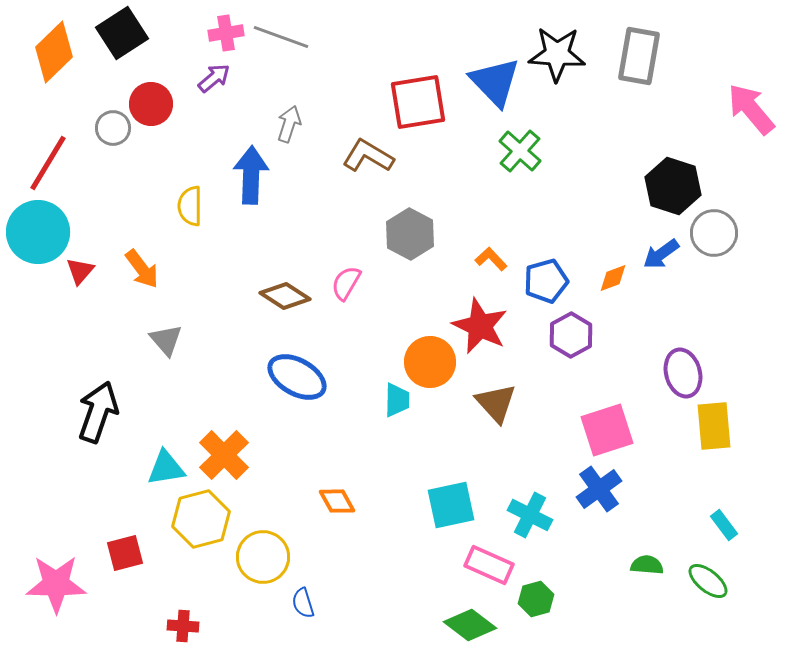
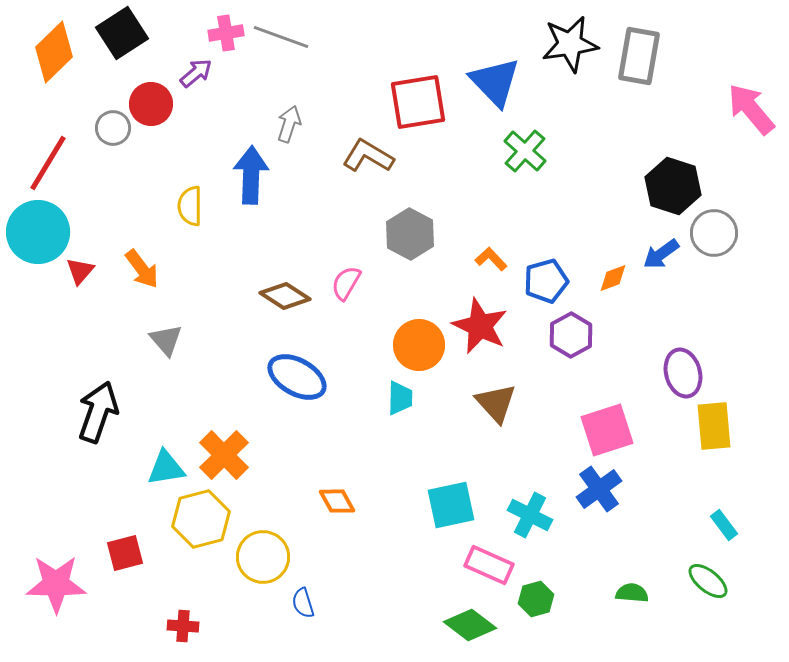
black star at (557, 54): moved 13 px right, 10 px up; rotated 12 degrees counterclockwise
purple arrow at (214, 78): moved 18 px left, 5 px up
green cross at (520, 151): moved 5 px right
orange circle at (430, 362): moved 11 px left, 17 px up
cyan trapezoid at (397, 400): moved 3 px right, 2 px up
green semicircle at (647, 565): moved 15 px left, 28 px down
